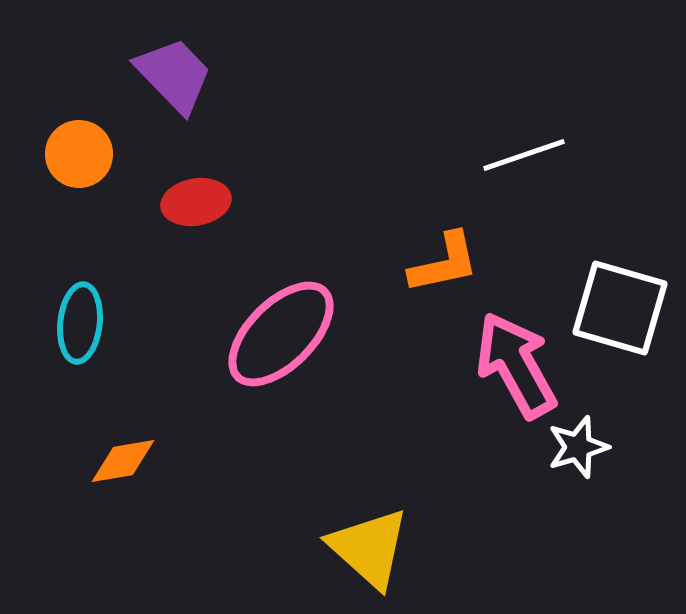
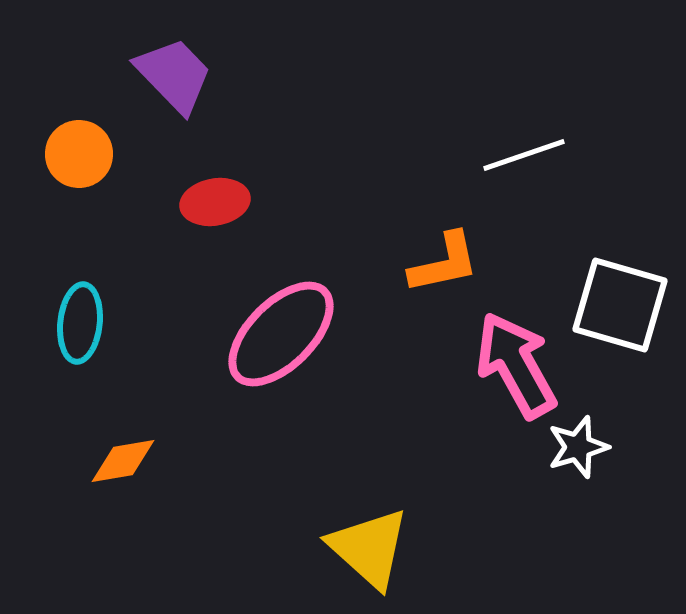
red ellipse: moved 19 px right
white square: moved 3 px up
